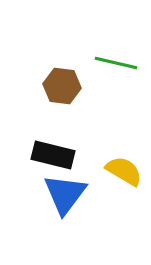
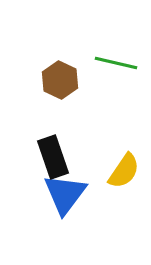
brown hexagon: moved 2 px left, 6 px up; rotated 18 degrees clockwise
black rectangle: moved 2 px down; rotated 57 degrees clockwise
yellow semicircle: rotated 93 degrees clockwise
